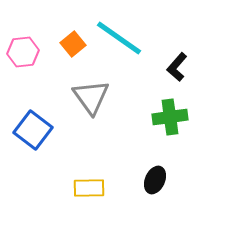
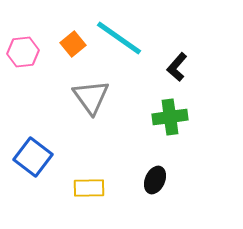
blue square: moved 27 px down
